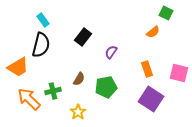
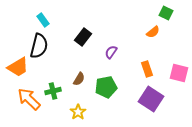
black semicircle: moved 2 px left, 1 px down
